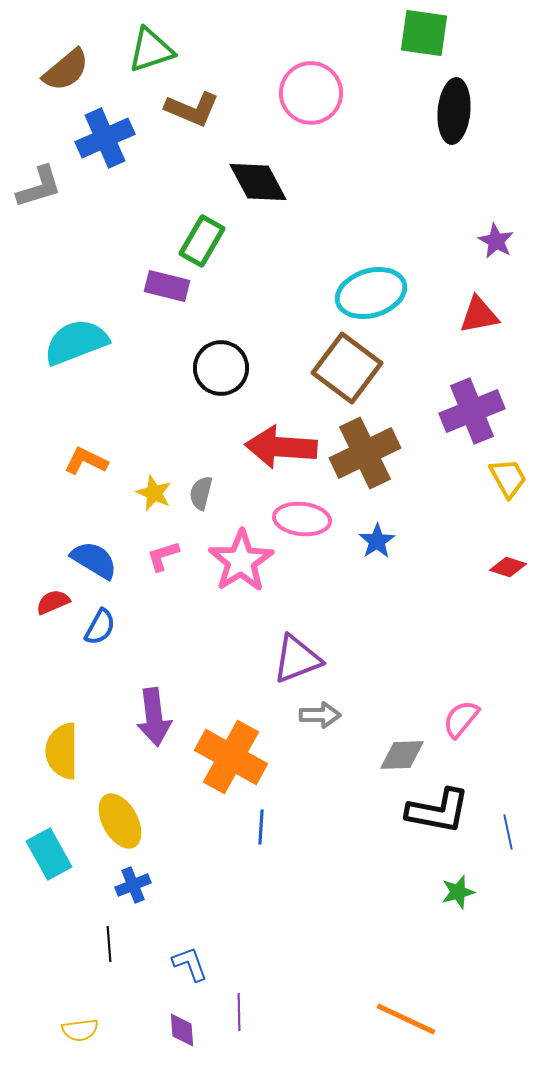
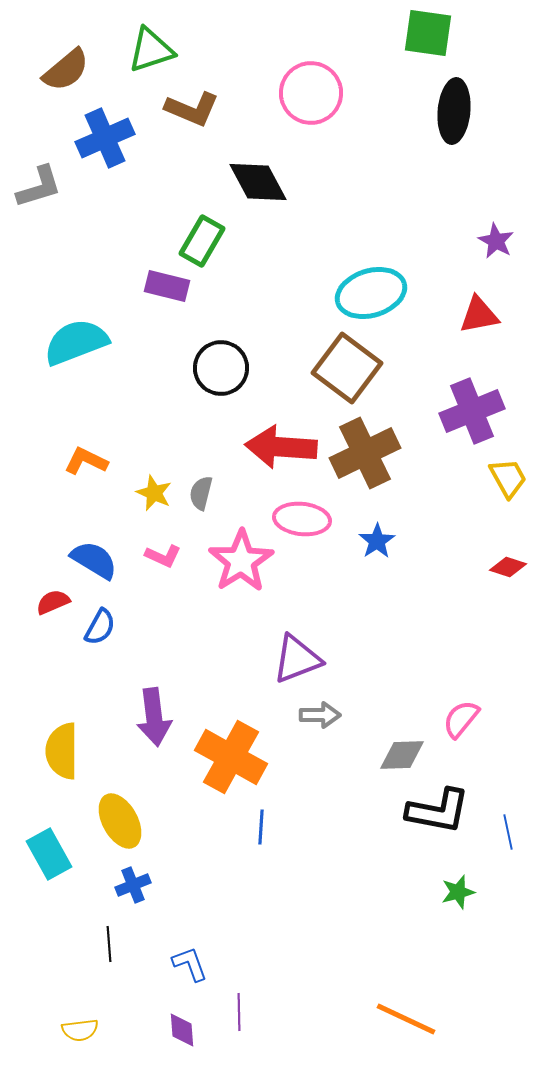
green square at (424, 33): moved 4 px right
pink L-shape at (163, 556): rotated 138 degrees counterclockwise
